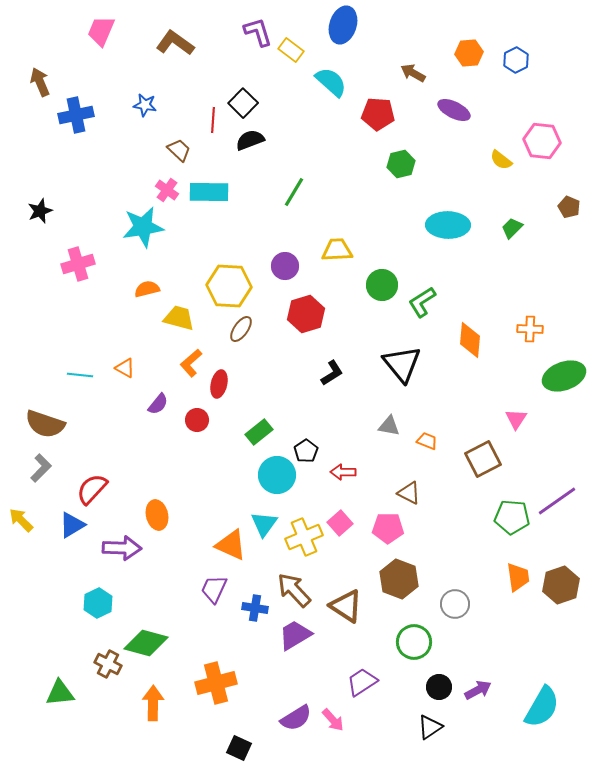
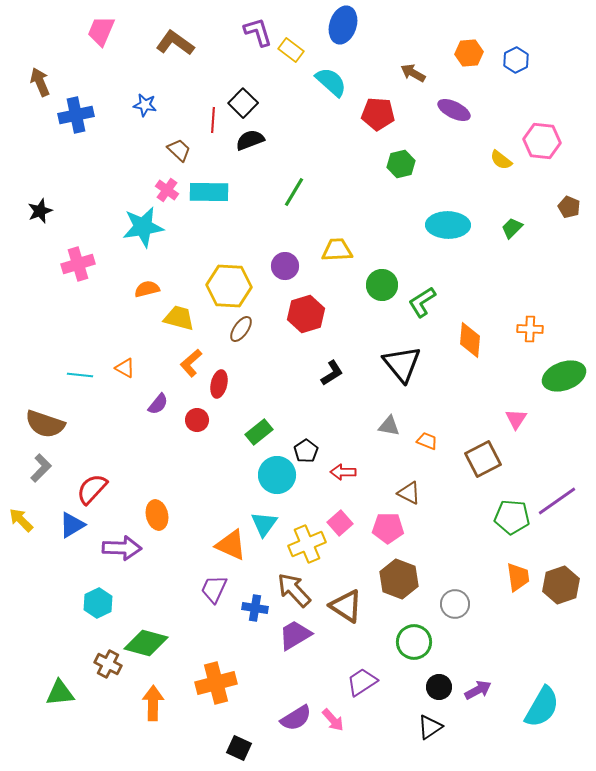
yellow cross at (304, 537): moved 3 px right, 7 px down
